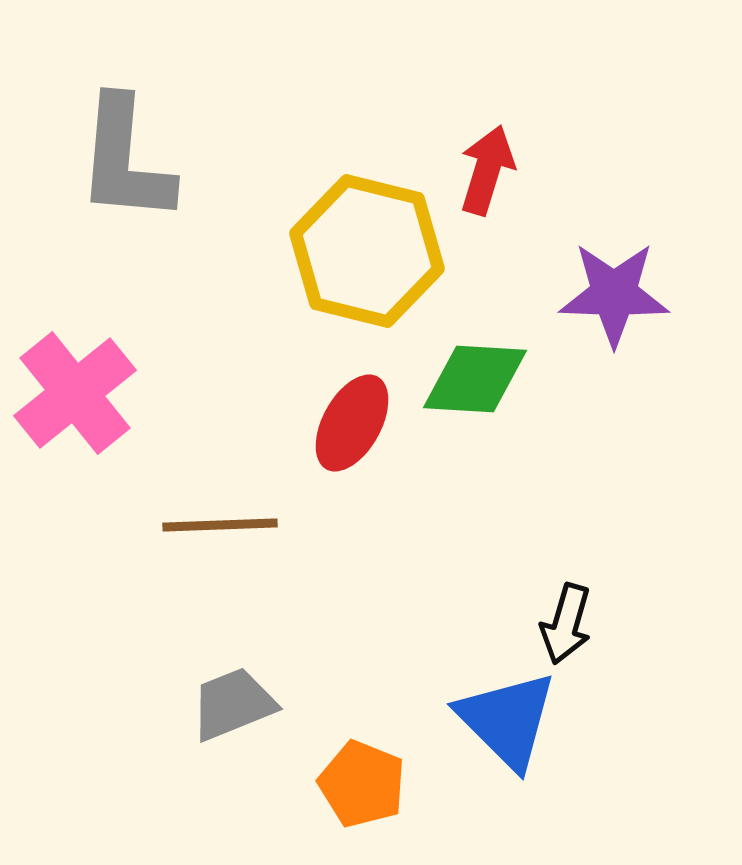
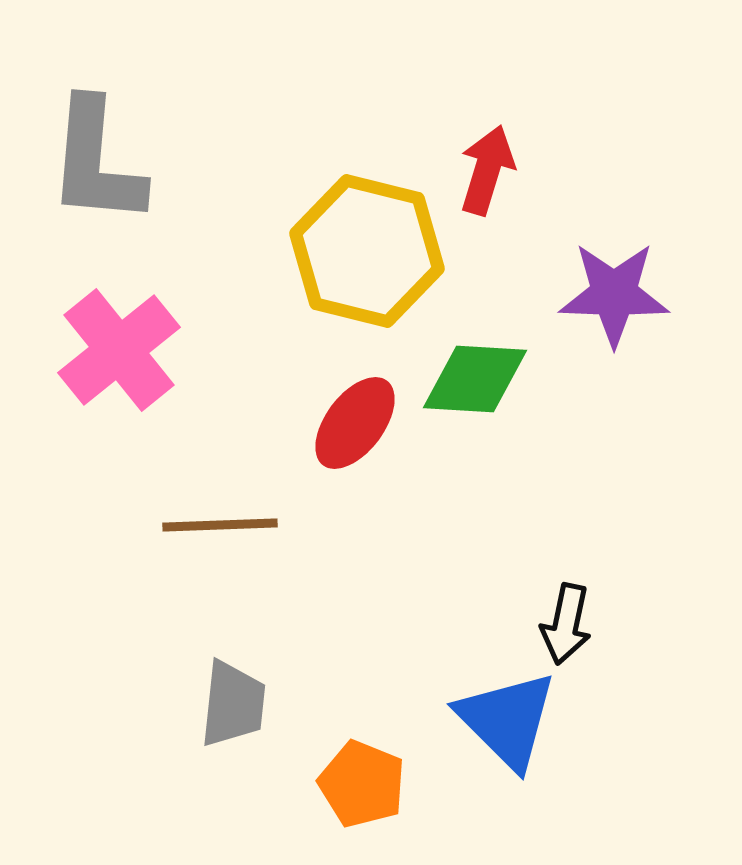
gray L-shape: moved 29 px left, 2 px down
pink cross: moved 44 px right, 43 px up
red ellipse: moved 3 px right; rotated 8 degrees clockwise
black arrow: rotated 4 degrees counterclockwise
gray trapezoid: rotated 118 degrees clockwise
